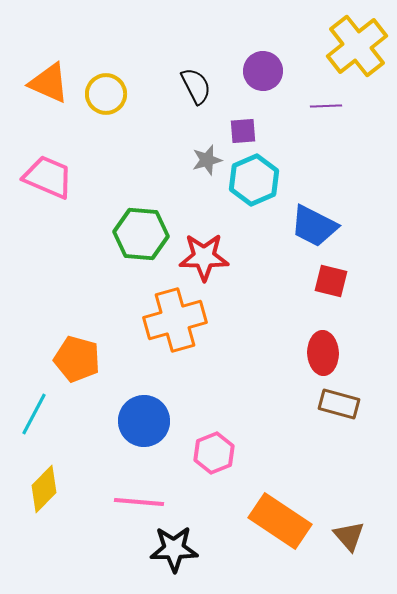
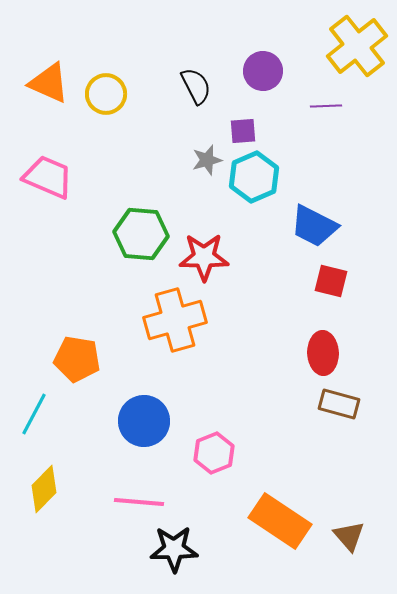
cyan hexagon: moved 3 px up
orange pentagon: rotated 6 degrees counterclockwise
